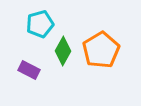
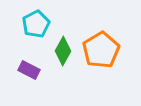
cyan pentagon: moved 4 px left; rotated 12 degrees counterclockwise
